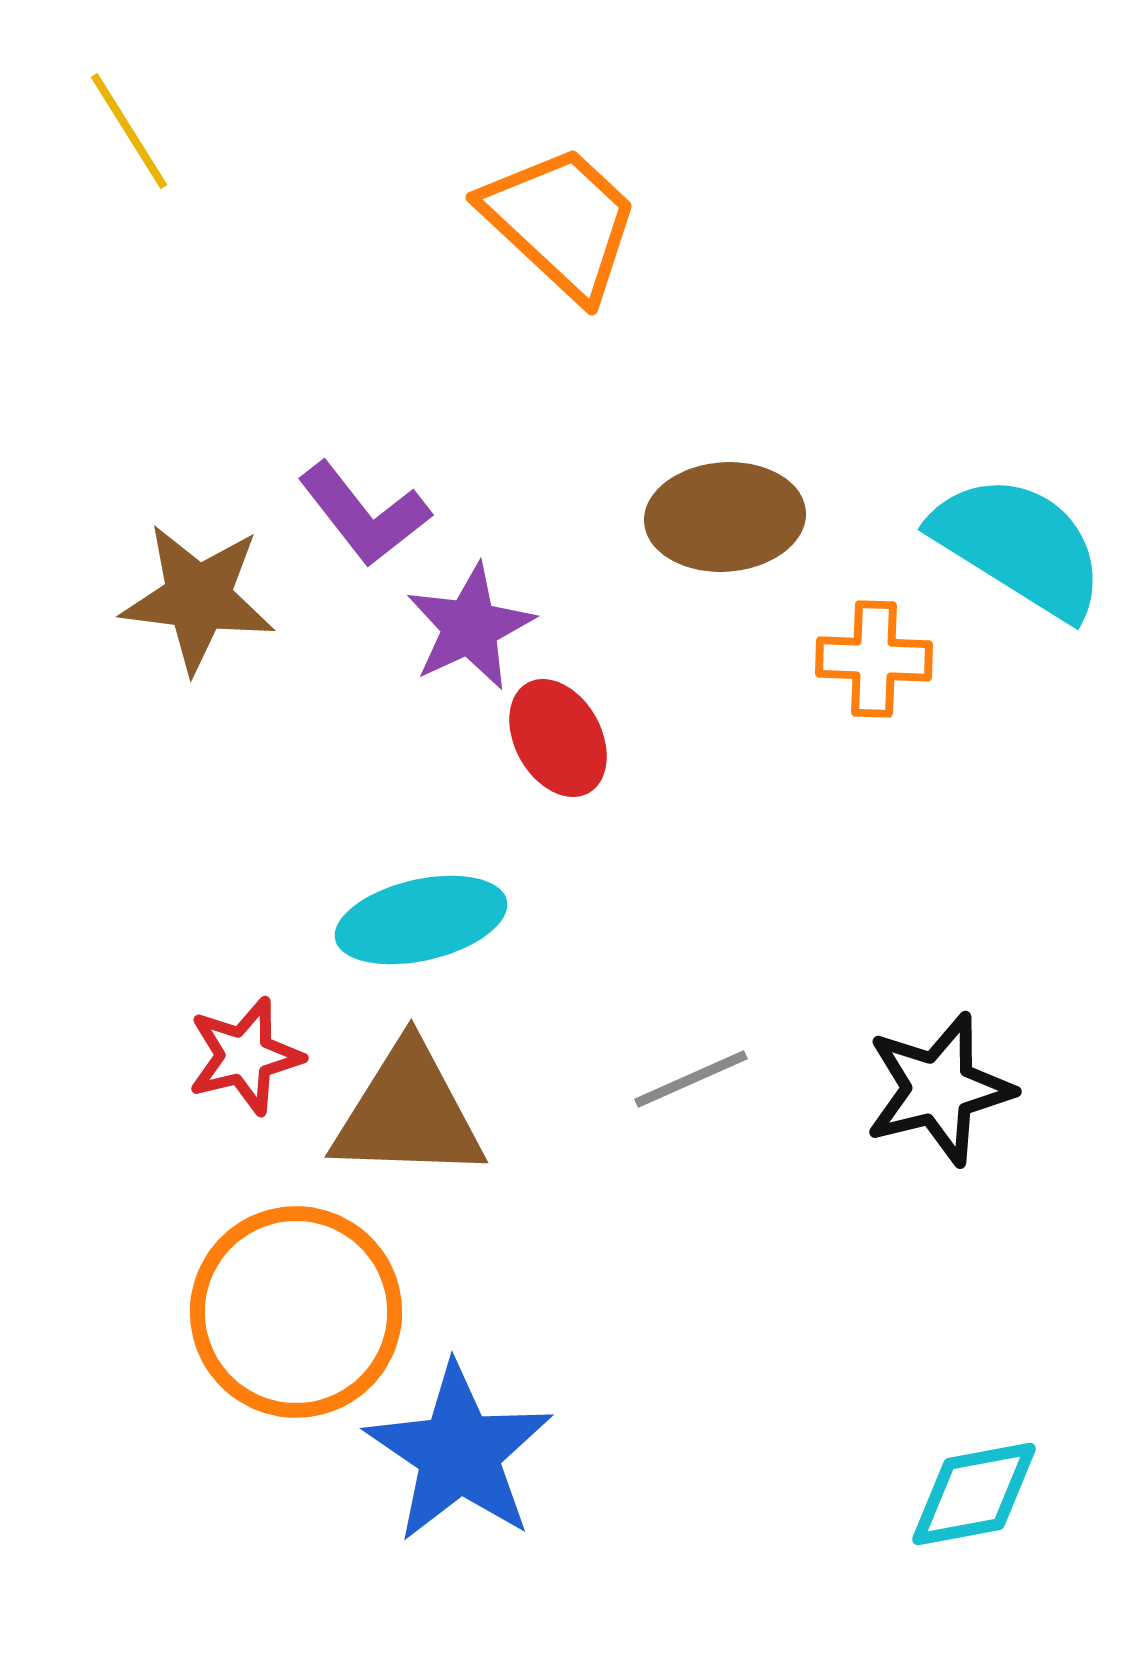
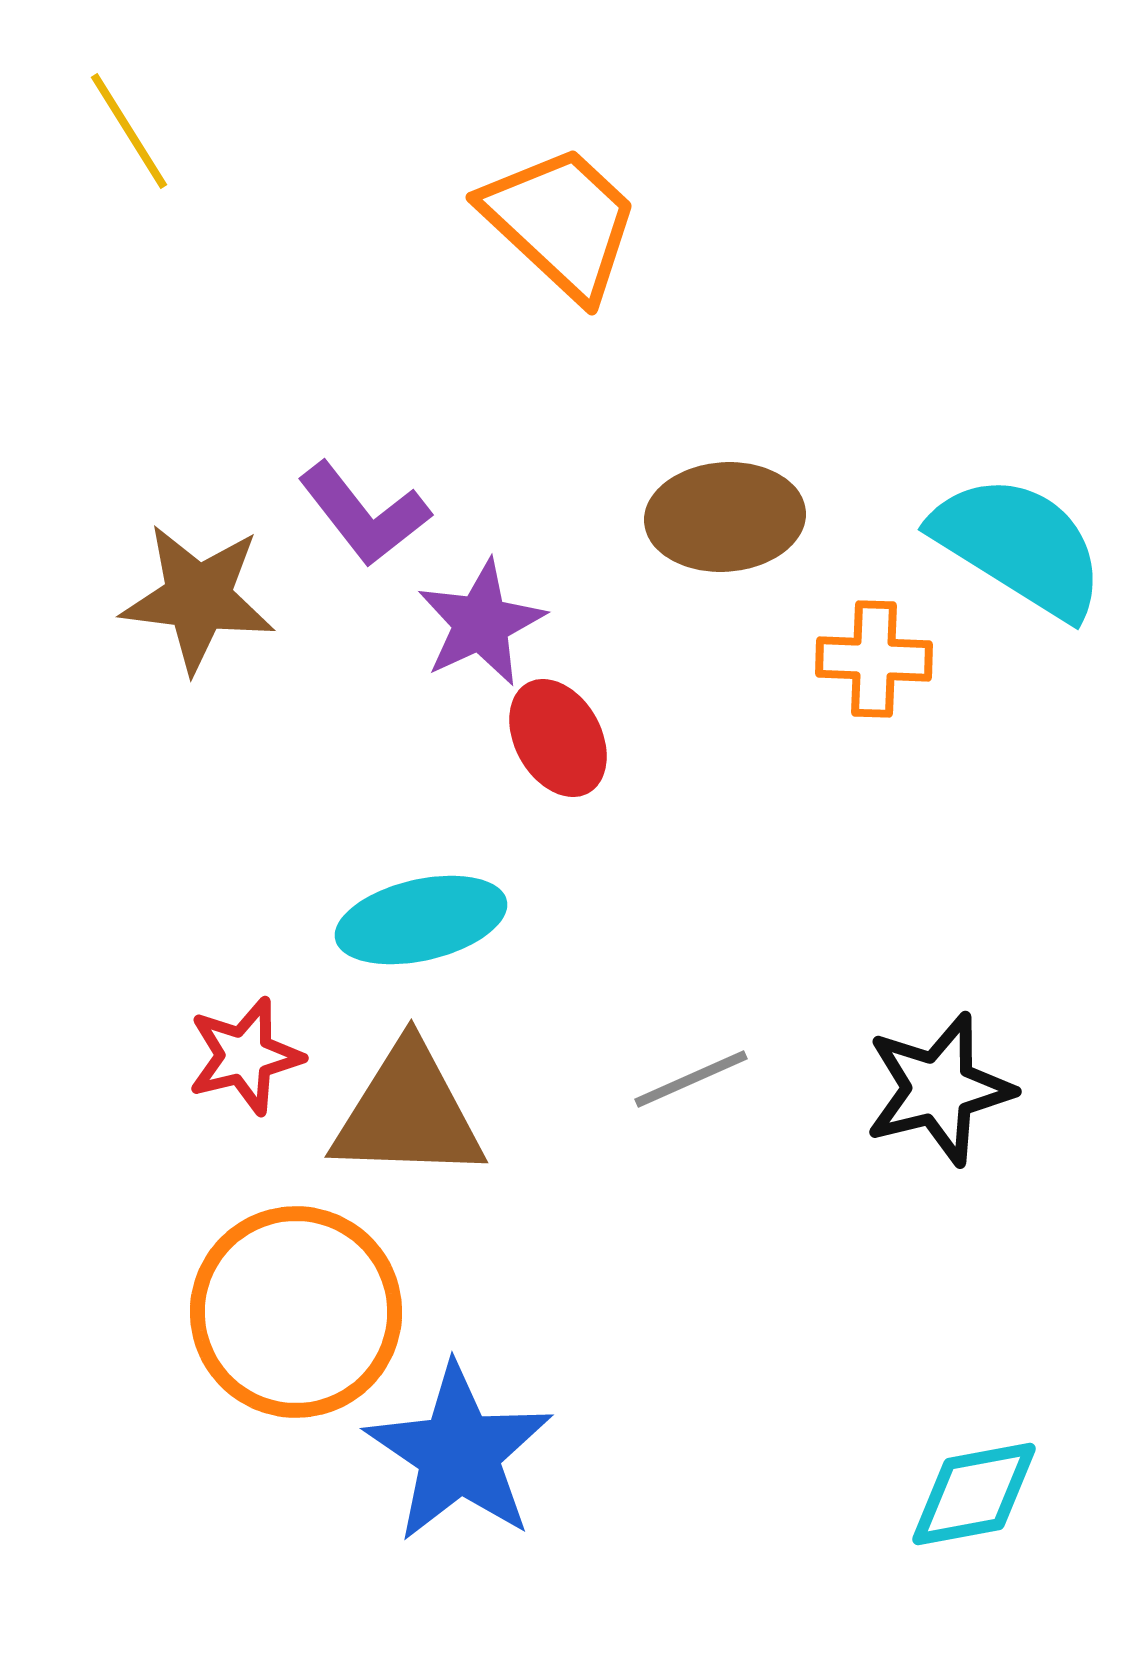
purple star: moved 11 px right, 4 px up
